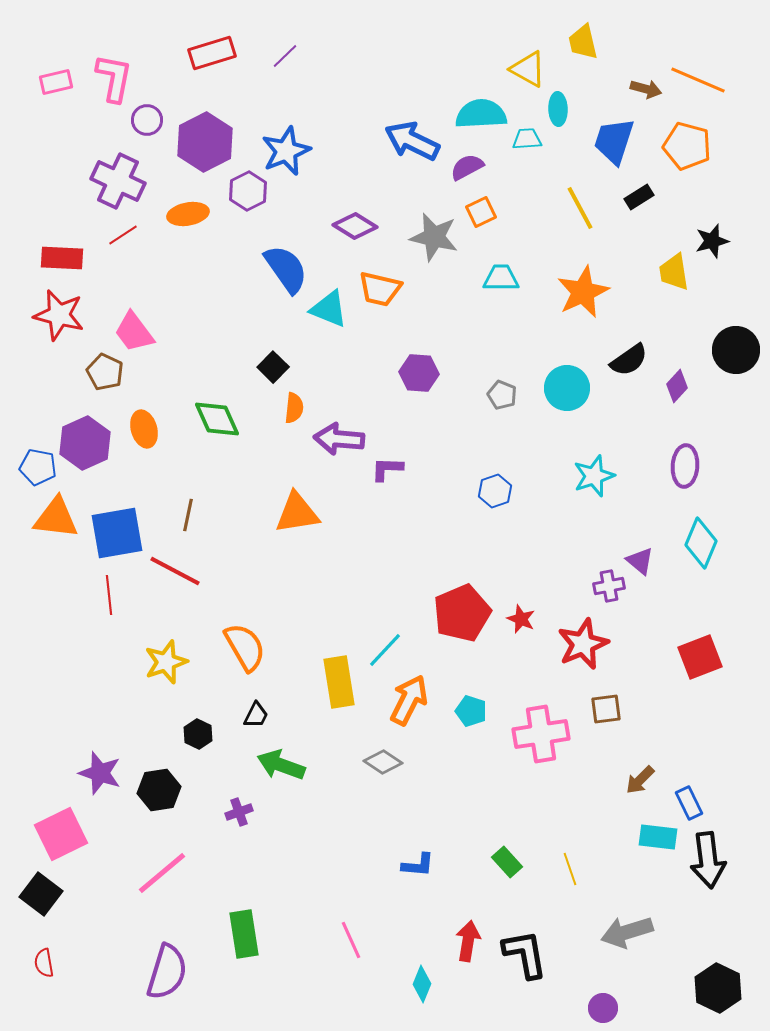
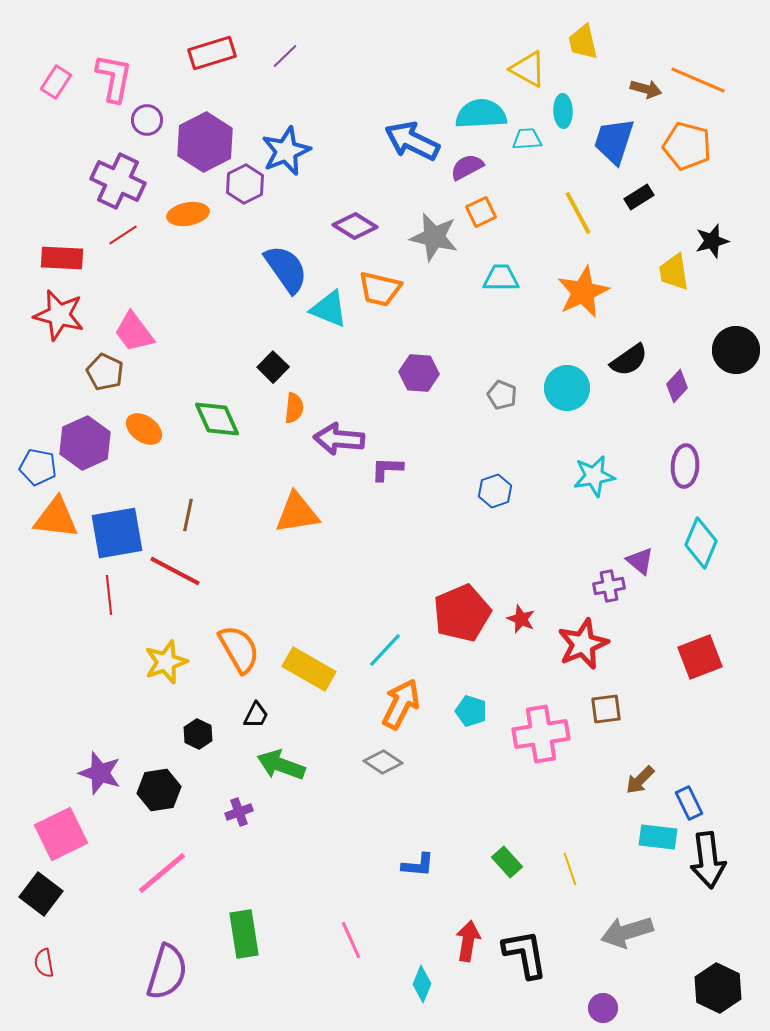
pink rectangle at (56, 82): rotated 44 degrees counterclockwise
cyan ellipse at (558, 109): moved 5 px right, 2 px down
purple hexagon at (248, 191): moved 3 px left, 7 px up
yellow line at (580, 208): moved 2 px left, 5 px down
orange ellipse at (144, 429): rotated 39 degrees counterclockwise
cyan star at (594, 476): rotated 9 degrees clockwise
orange semicircle at (245, 647): moved 6 px left, 2 px down
yellow rectangle at (339, 682): moved 30 px left, 13 px up; rotated 51 degrees counterclockwise
orange arrow at (409, 700): moved 8 px left, 4 px down
